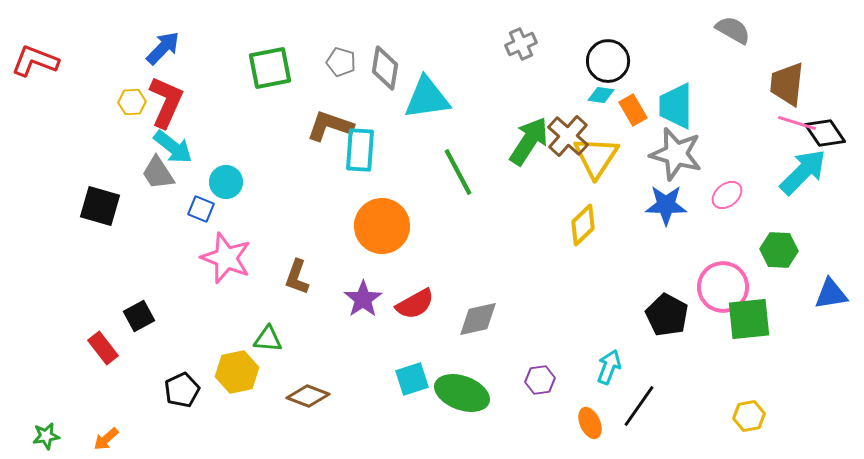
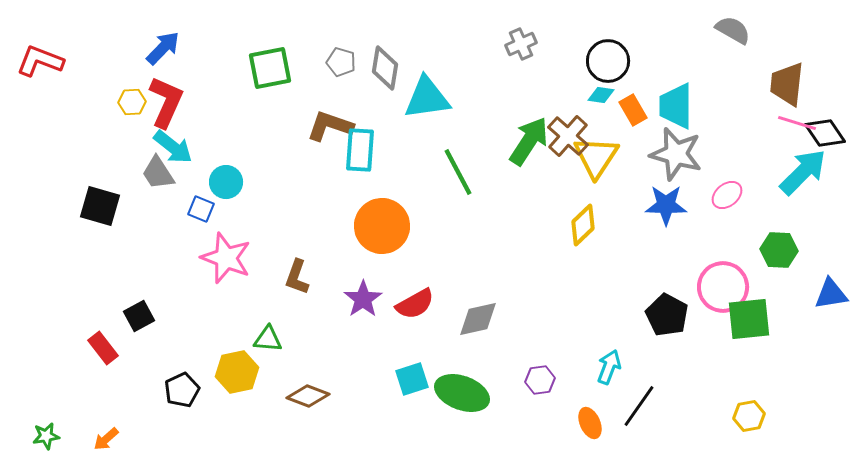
red L-shape at (35, 61): moved 5 px right
